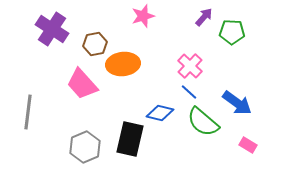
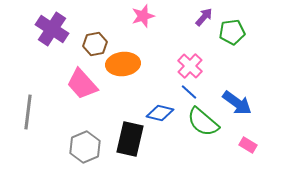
green pentagon: rotated 10 degrees counterclockwise
